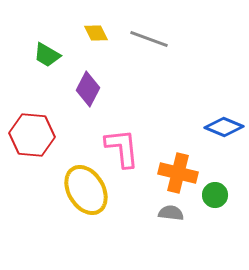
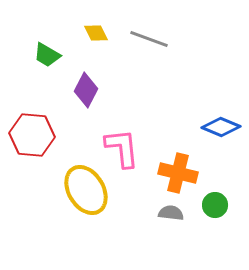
purple diamond: moved 2 px left, 1 px down
blue diamond: moved 3 px left
green circle: moved 10 px down
